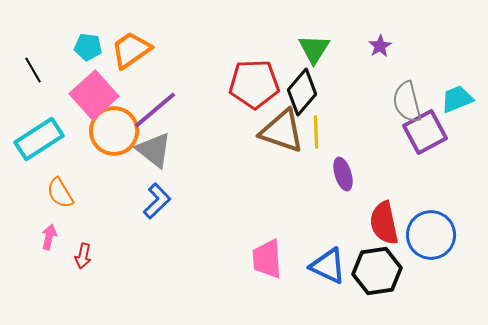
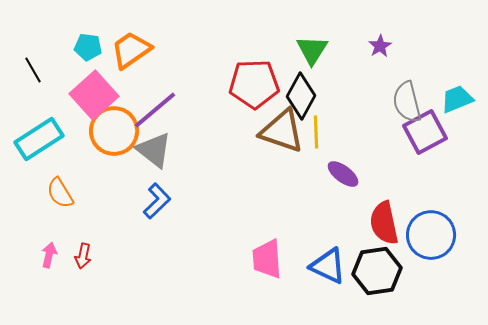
green triangle: moved 2 px left, 1 px down
black diamond: moved 1 px left, 4 px down; rotated 12 degrees counterclockwise
purple ellipse: rotated 36 degrees counterclockwise
pink arrow: moved 18 px down
